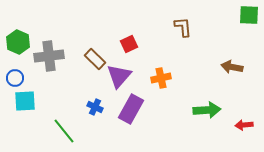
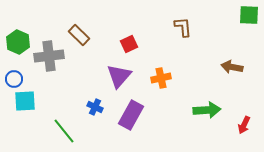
brown rectangle: moved 16 px left, 24 px up
blue circle: moved 1 px left, 1 px down
purple rectangle: moved 6 px down
red arrow: rotated 60 degrees counterclockwise
